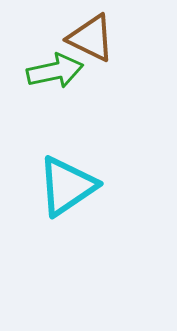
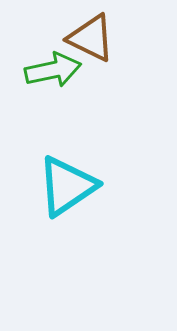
green arrow: moved 2 px left, 1 px up
